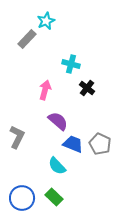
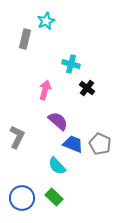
gray rectangle: moved 2 px left; rotated 30 degrees counterclockwise
